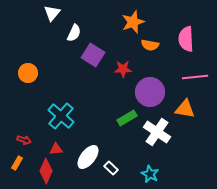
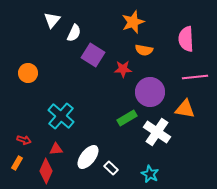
white triangle: moved 7 px down
orange semicircle: moved 6 px left, 5 px down
